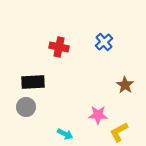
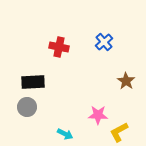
brown star: moved 1 px right, 4 px up
gray circle: moved 1 px right
